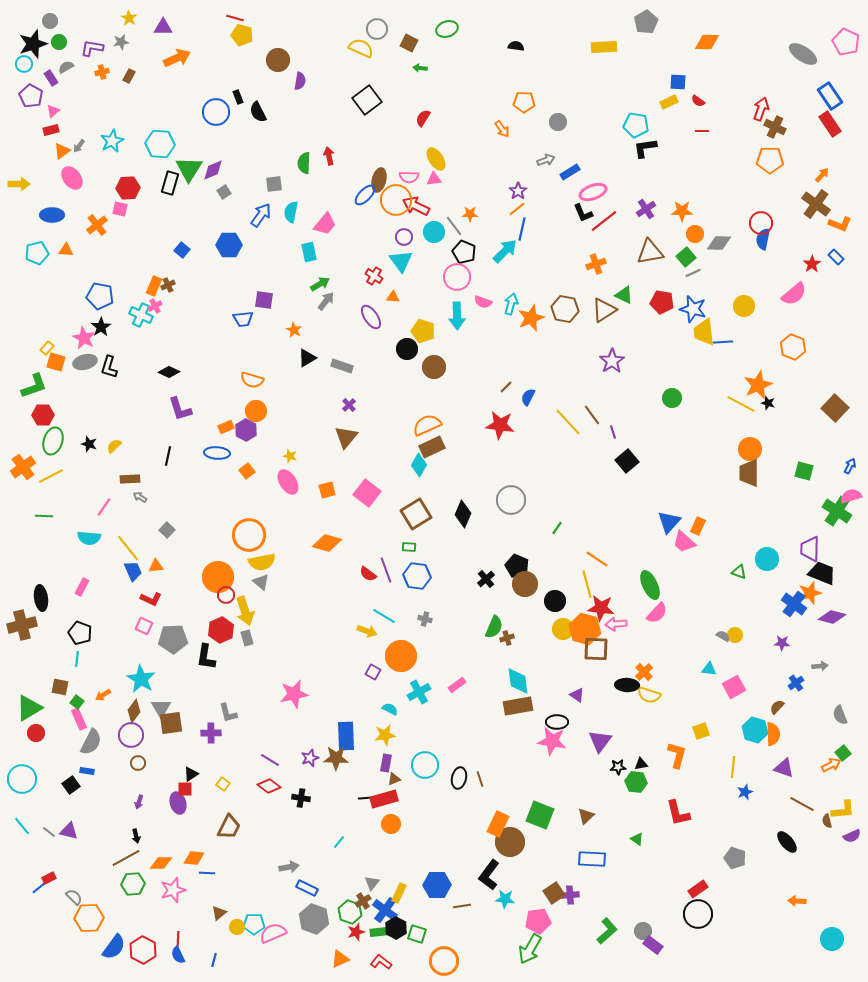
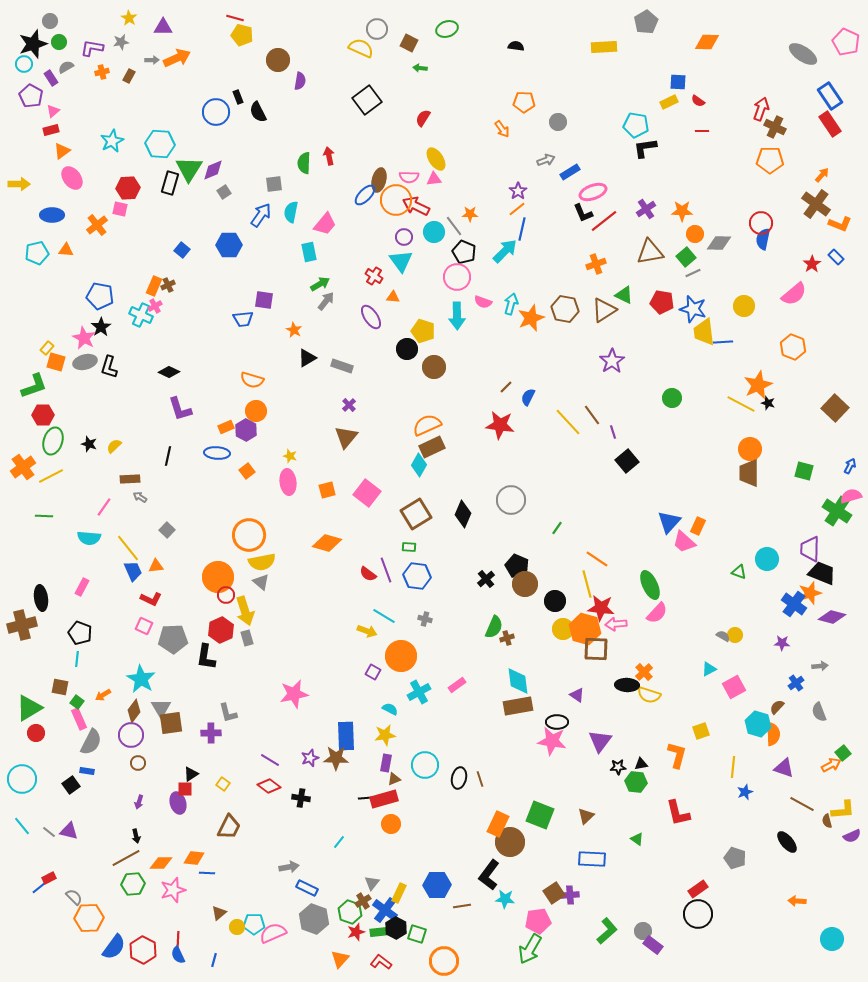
gray arrow at (79, 146): moved 73 px right, 86 px up; rotated 128 degrees counterclockwise
pink ellipse at (288, 482): rotated 25 degrees clockwise
cyan triangle at (709, 669): rotated 35 degrees counterclockwise
gray semicircle at (840, 715): moved 21 px left, 3 px up
cyan hexagon at (755, 730): moved 3 px right, 6 px up
orange triangle at (340, 959): rotated 24 degrees counterclockwise
